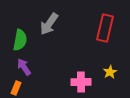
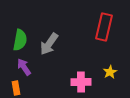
gray arrow: moved 20 px down
red rectangle: moved 1 px left, 1 px up
orange rectangle: rotated 32 degrees counterclockwise
